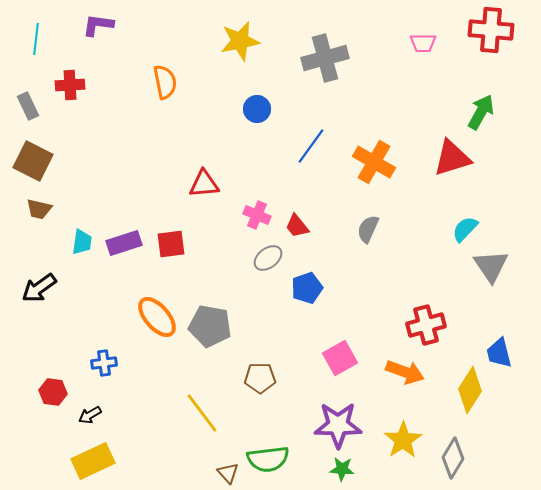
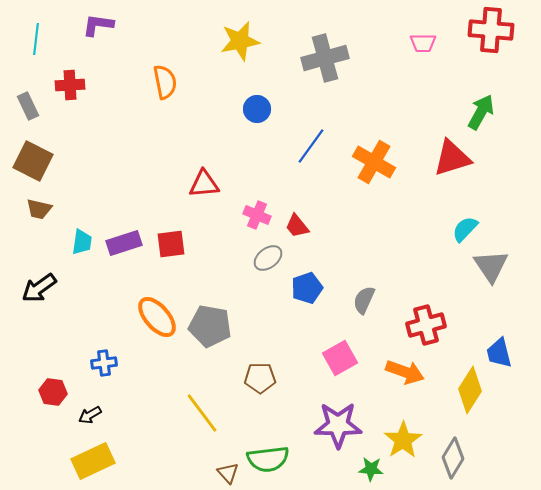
gray semicircle at (368, 229): moved 4 px left, 71 px down
green star at (342, 469): moved 29 px right
